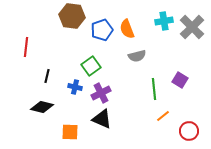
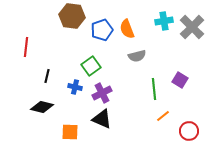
purple cross: moved 1 px right
